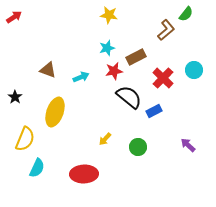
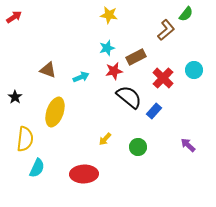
blue rectangle: rotated 21 degrees counterclockwise
yellow semicircle: rotated 15 degrees counterclockwise
